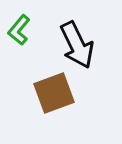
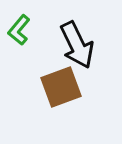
brown square: moved 7 px right, 6 px up
